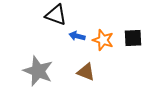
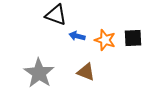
orange star: moved 2 px right
gray star: moved 1 px right, 2 px down; rotated 12 degrees clockwise
